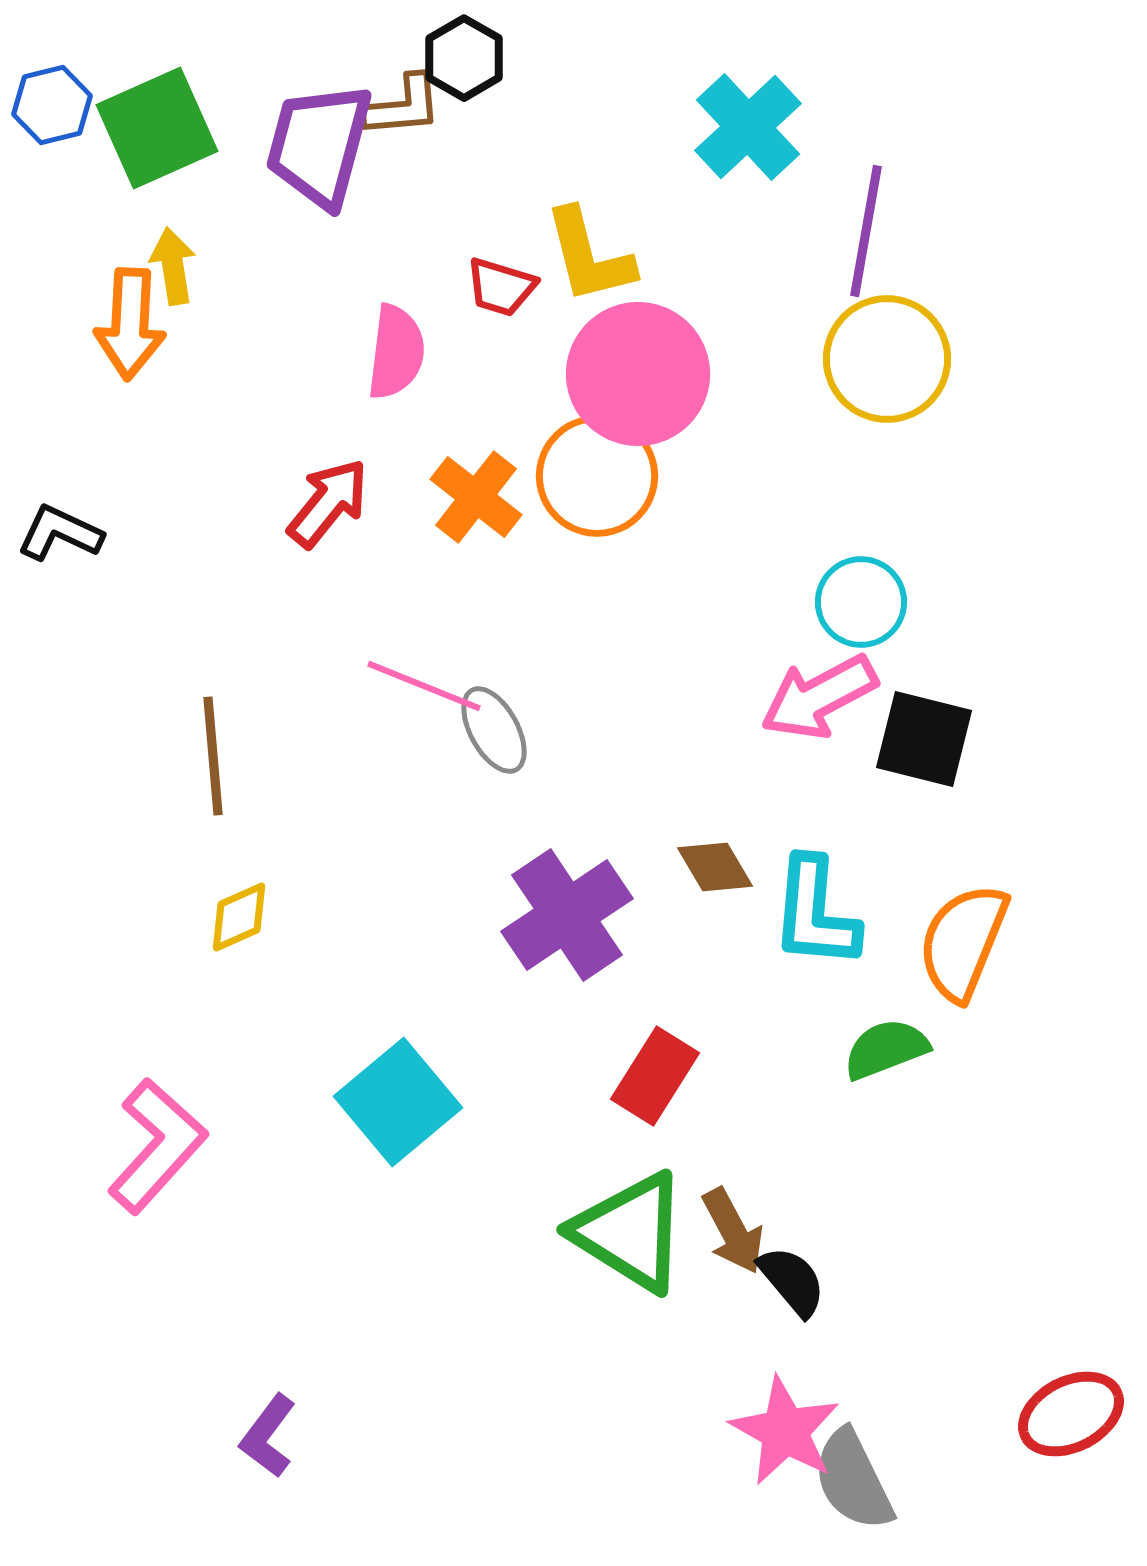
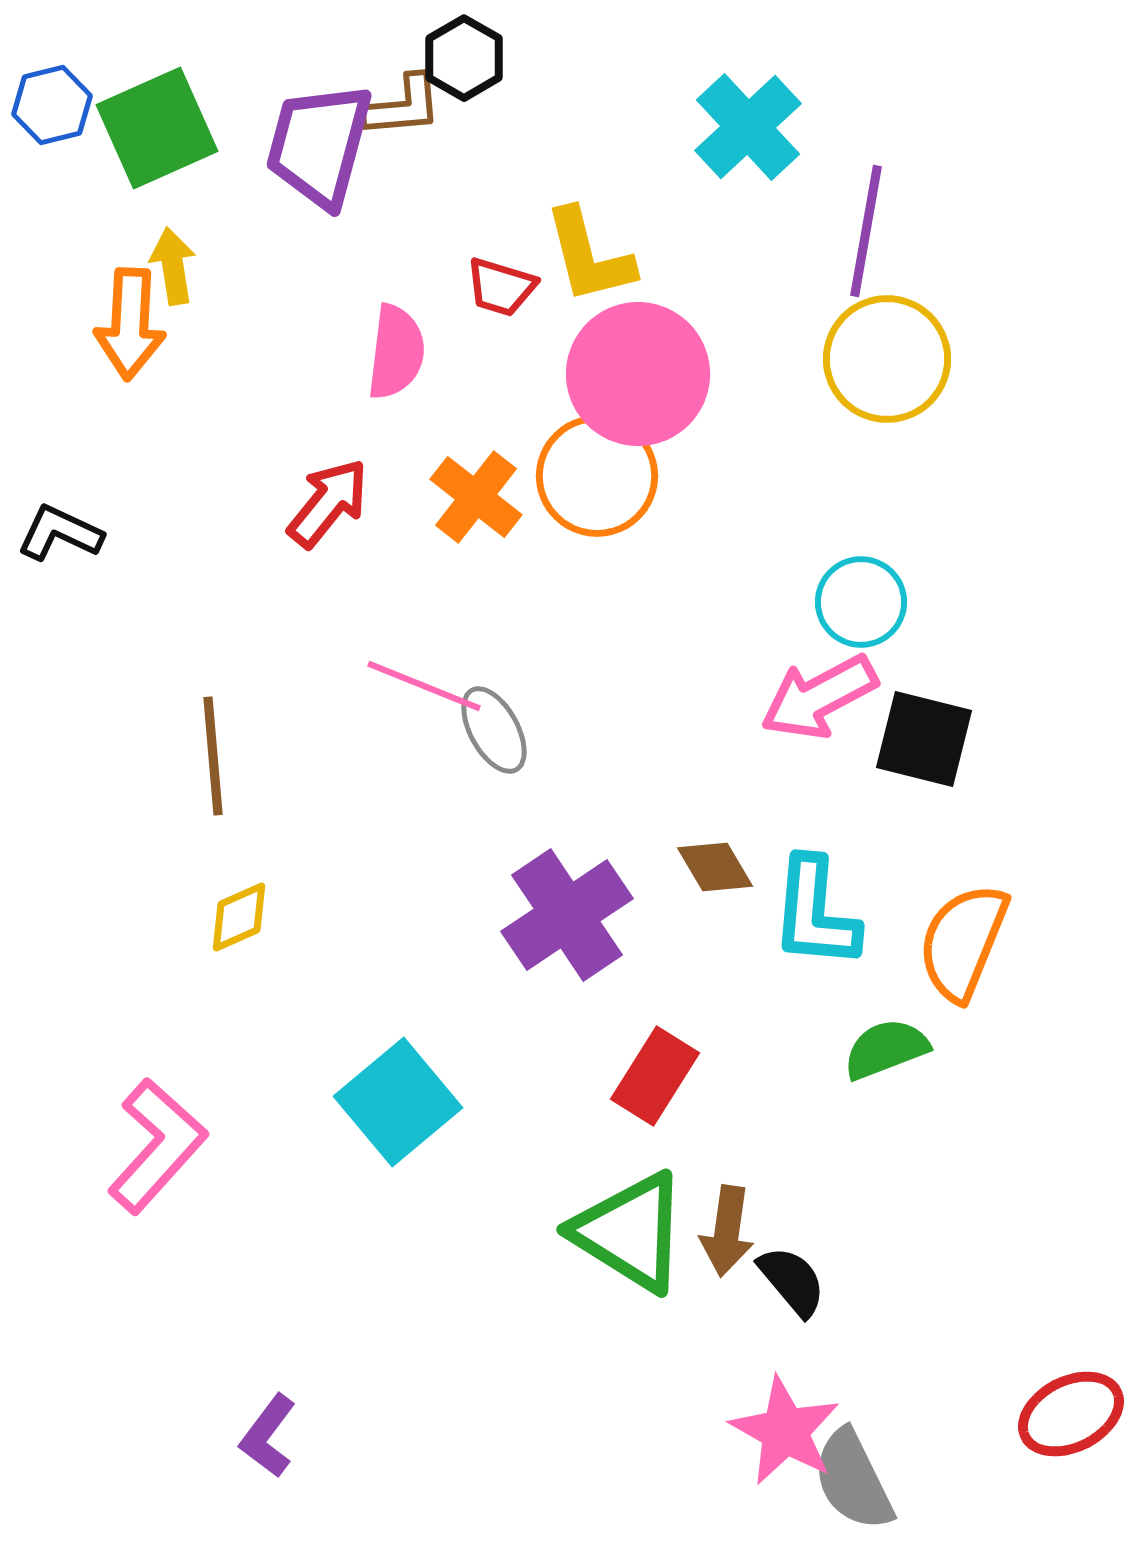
brown arrow: moved 6 px left; rotated 36 degrees clockwise
